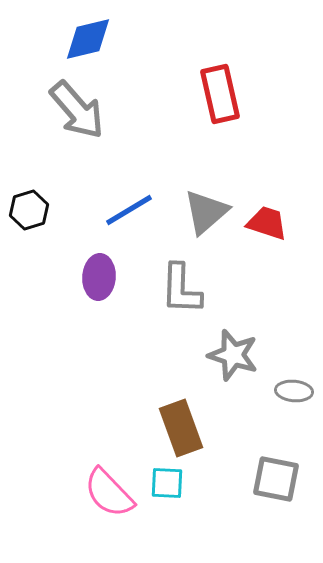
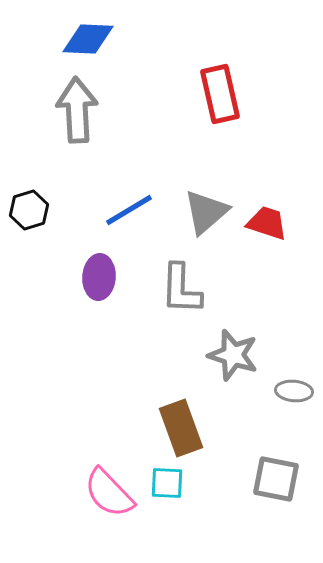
blue diamond: rotated 16 degrees clockwise
gray arrow: rotated 142 degrees counterclockwise
